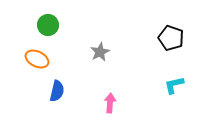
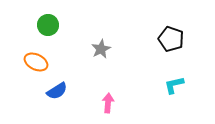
black pentagon: moved 1 px down
gray star: moved 1 px right, 3 px up
orange ellipse: moved 1 px left, 3 px down
blue semicircle: rotated 45 degrees clockwise
pink arrow: moved 2 px left
